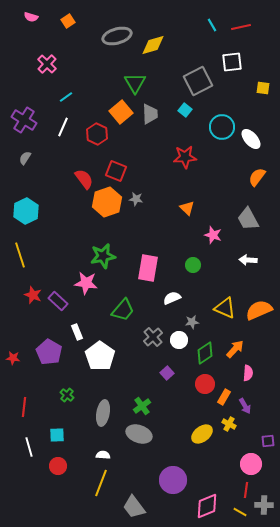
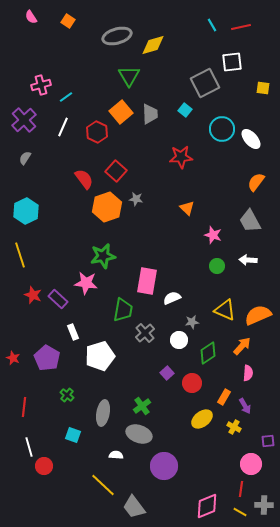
pink semicircle at (31, 17): rotated 40 degrees clockwise
orange square at (68, 21): rotated 24 degrees counterclockwise
pink cross at (47, 64): moved 6 px left, 21 px down; rotated 30 degrees clockwise
gray square at (198, 81): moved 7 px right, 2 px down
green triangle at (135, 83): moved 6 px left, 7 px up
purple cross at (24, 120): rotated 15 degrees clockwise
cyan circle at (222, 127): moved 2 px down
red hexagon at (97, 134): moved 2 px up
red star at (185, 157): moved 4 px left
red square at (116, 171): rotated 20 degrees clockwise
orange semicircle at (257, 177): moved 1 px left, 5 px down
orange hexagon at (107, 202): moved 5 px down
gray trapezoid at (248, 219): moved 2 px right, 2 px down
green circle at (193, 265): moved 24 px right, 1 px down
pink rectangle at (148, 268): moved 1 px left, 13 px down
purple rectangle at (58, 301): moved 2 px up
yellow triangle at (225, 308): moved 2 px down
green trapezoid at (123, 310): rotated 30 degrees counterclockwise
orange semicircle at (259, 310): moved 1 px left, 5 px down
white rectangle at (77, 332): moved 4 px left
gray cross at (153, 337): moved 8 px left, 4 px up
orange arrow at (235, 349): moved 7 px right, 3 px up
purple pentagon at (49, 352): moved 2 px left, 6 px down
green diamond at (205, 353): moved 3 px right
white pentagon at (100, 356): rotated 20 degrees clockwise
red star at (13, 358): rotated 16 degrees clockwise
red circle at (205, 384): moved 13 px left, 1 px up
yellow cross at (229, 424): moved 5 px right, 3 px down
yellow ellipse at (202, 434): moved 15 px up
cyan square at (57, 435): moved 16 px right; rotated 21 degrees clockwise
white semicircle at (103, 455): moved 13 px right
red circle at (58, 466): moved 14 px left
purple circle at (173, 480): moved 9 px left, 14 px up
yellow line at (101, 483): moved 2 px right, 2 px down; rotated 68 degrees counterclockwise
red line at (246, 490): moved 5 px left, 1 px up
